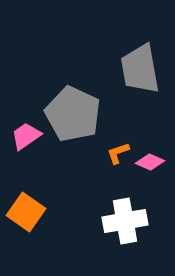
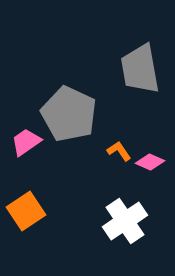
gray pentagon: moved 4 px left
pink trapezoid: moved 6 px down
orange L-shape: moved 1 px right, 2 px up; rotated 75 degrees clockwise
orange square: moved 1 px up; rotated 21 degrees clockwise
white cross: rotated 24 degrees counterclockwise
